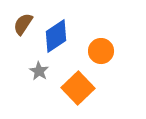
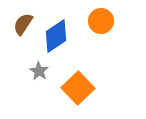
orange circle: moved 30 px up
